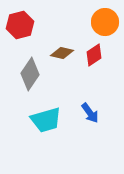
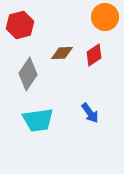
orange circle: moved 5 px up
brown diamond: rotated 15 degrees counterclockwise
gray diamond: moved 2 px left
cyan trapezoid: moved 8 px left; rotated 8 degrees clockwise
